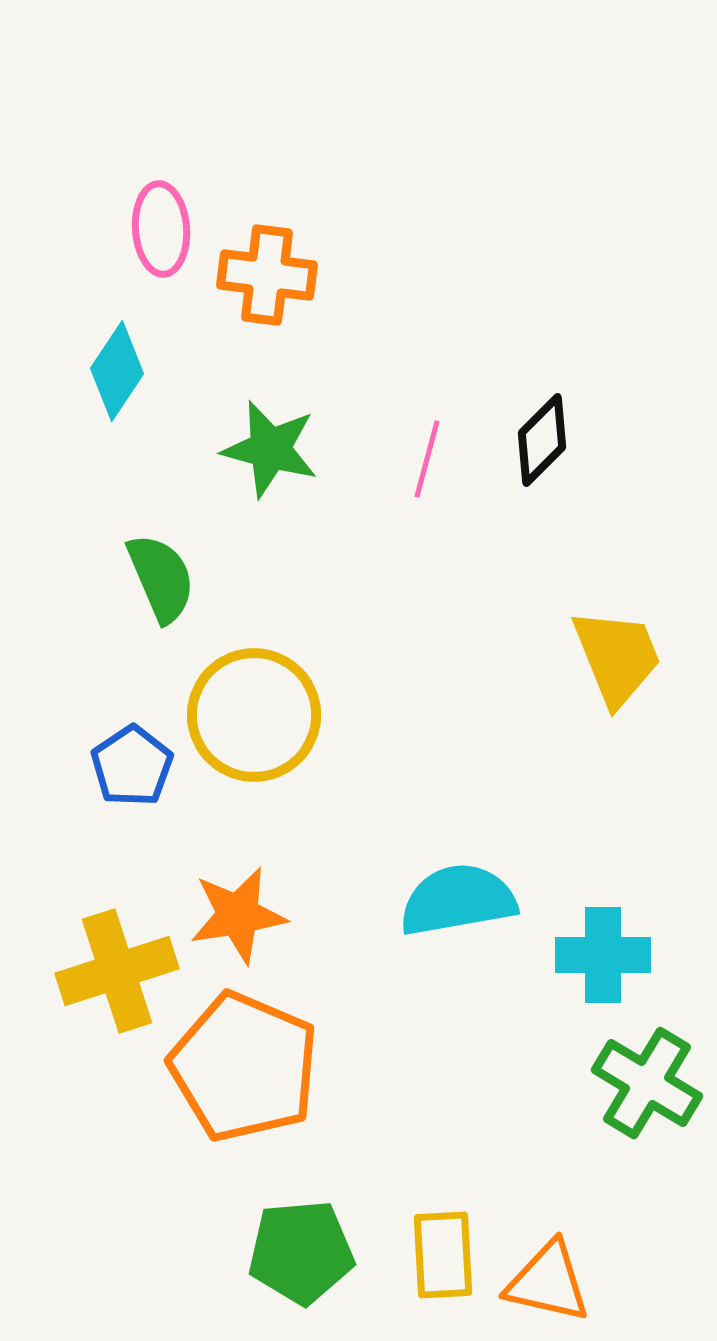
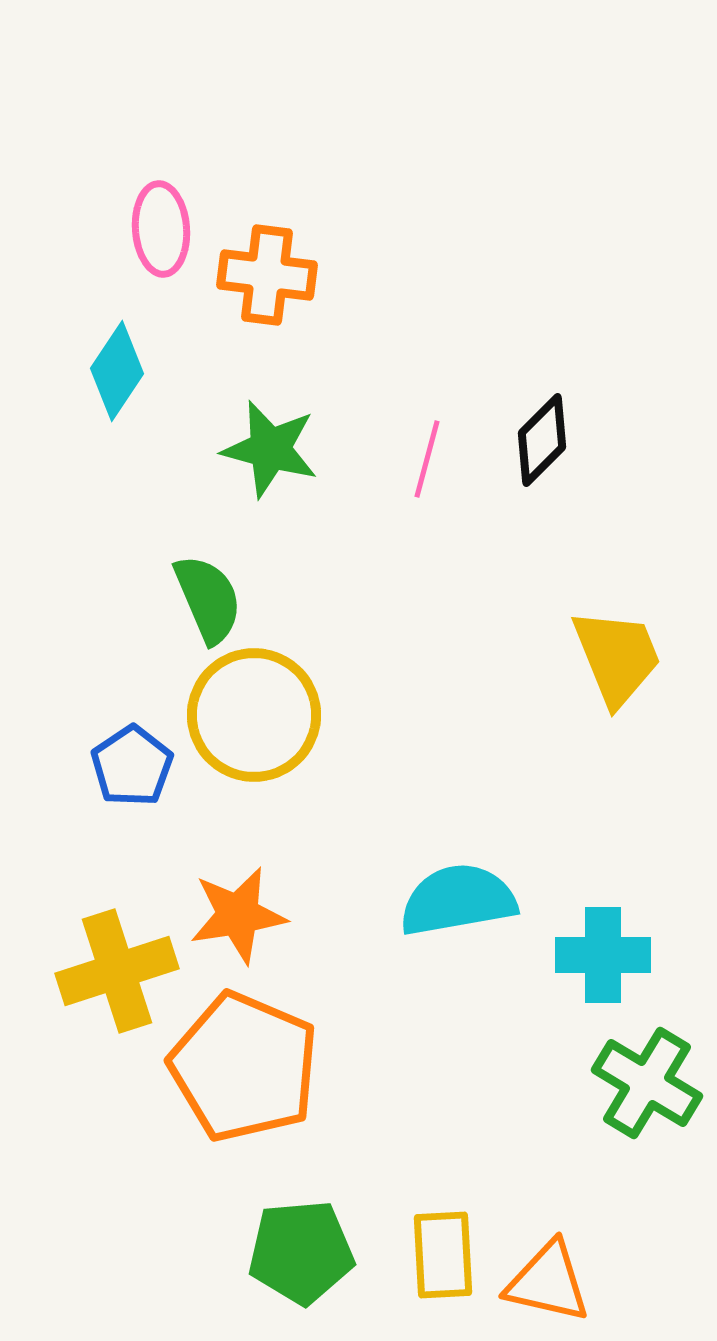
green semicircle: moved 47 px right, 21 px down
